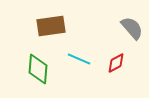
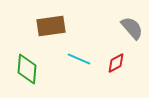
green diamond: moved 11 px left
